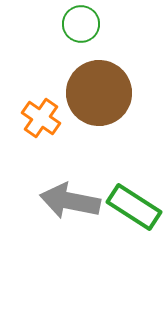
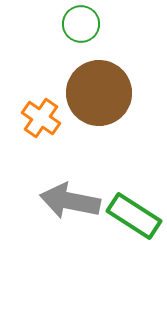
green rectangle: moved 9 px down
